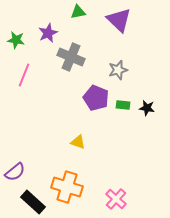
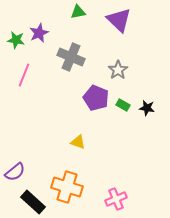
purple star: moved 9 px left
gray star: rotated 18 degrees counterclockwise
green rectangle: rotated 24 degrees clockwise
pink cross: rotated 25 degrees clockwise
